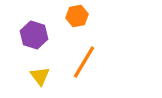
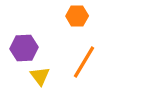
orange hexagon: rotated 10 degrees clockwise
purple hexagon: moved 10 px left, 13 px down; rotated 20 degrees counterclockwise
